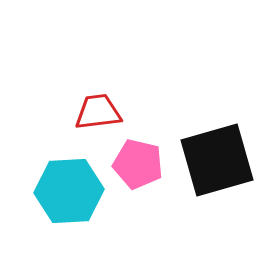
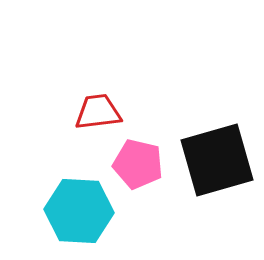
cyan hexagon: moved 10 px right, 20 px down; rotated 6 degrees clockwise
